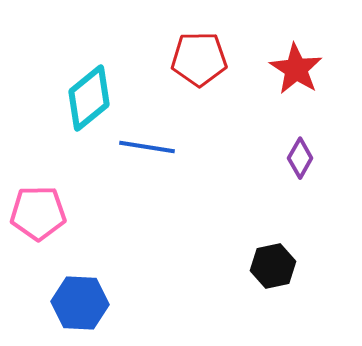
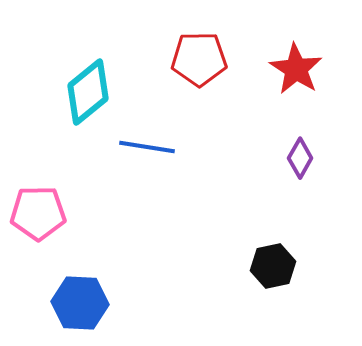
cyan diamond: moved 1 px left, 6 px up
